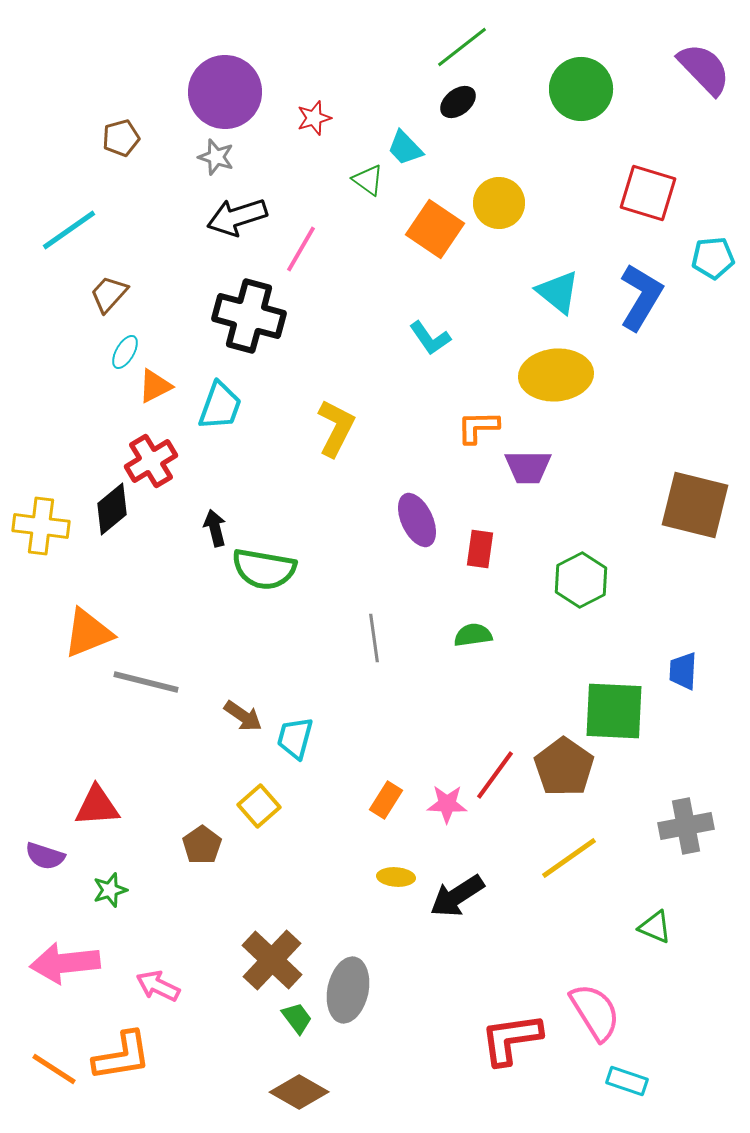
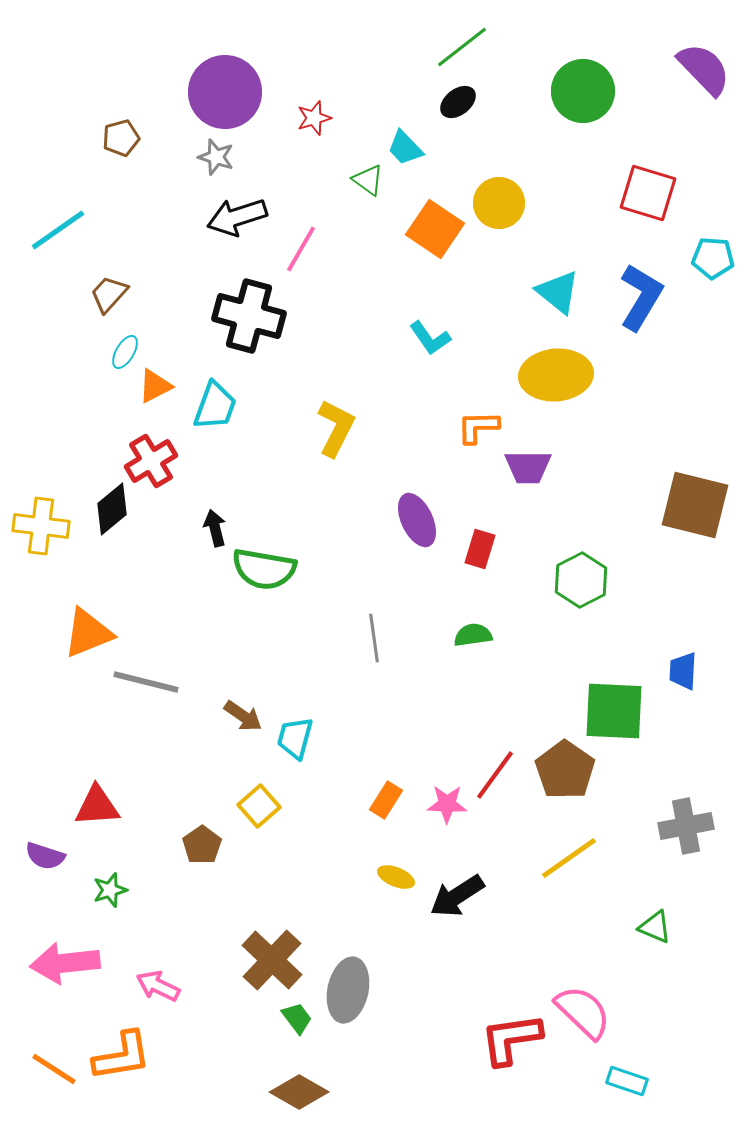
green circle at (581, 89): moved 2 px right, 2 px down
cyan line at (69, 230): moved 11 px left
cyan pentagon at (713, 258): rotated 9 degrees clockwise
cyan trapezoid at (220, 406): moved 5 px left
red rectangle at (480, 549): rotated 9 degrees clockwise
brown pentagon at (564, 767): moved 1 px right, 3 px down
yellow ellipse at (396, 877): rotated 18 degrees clockwise
pink semicircle at (595, 1012): moved 12 px left; rotated 14 degrees counterclockwise
